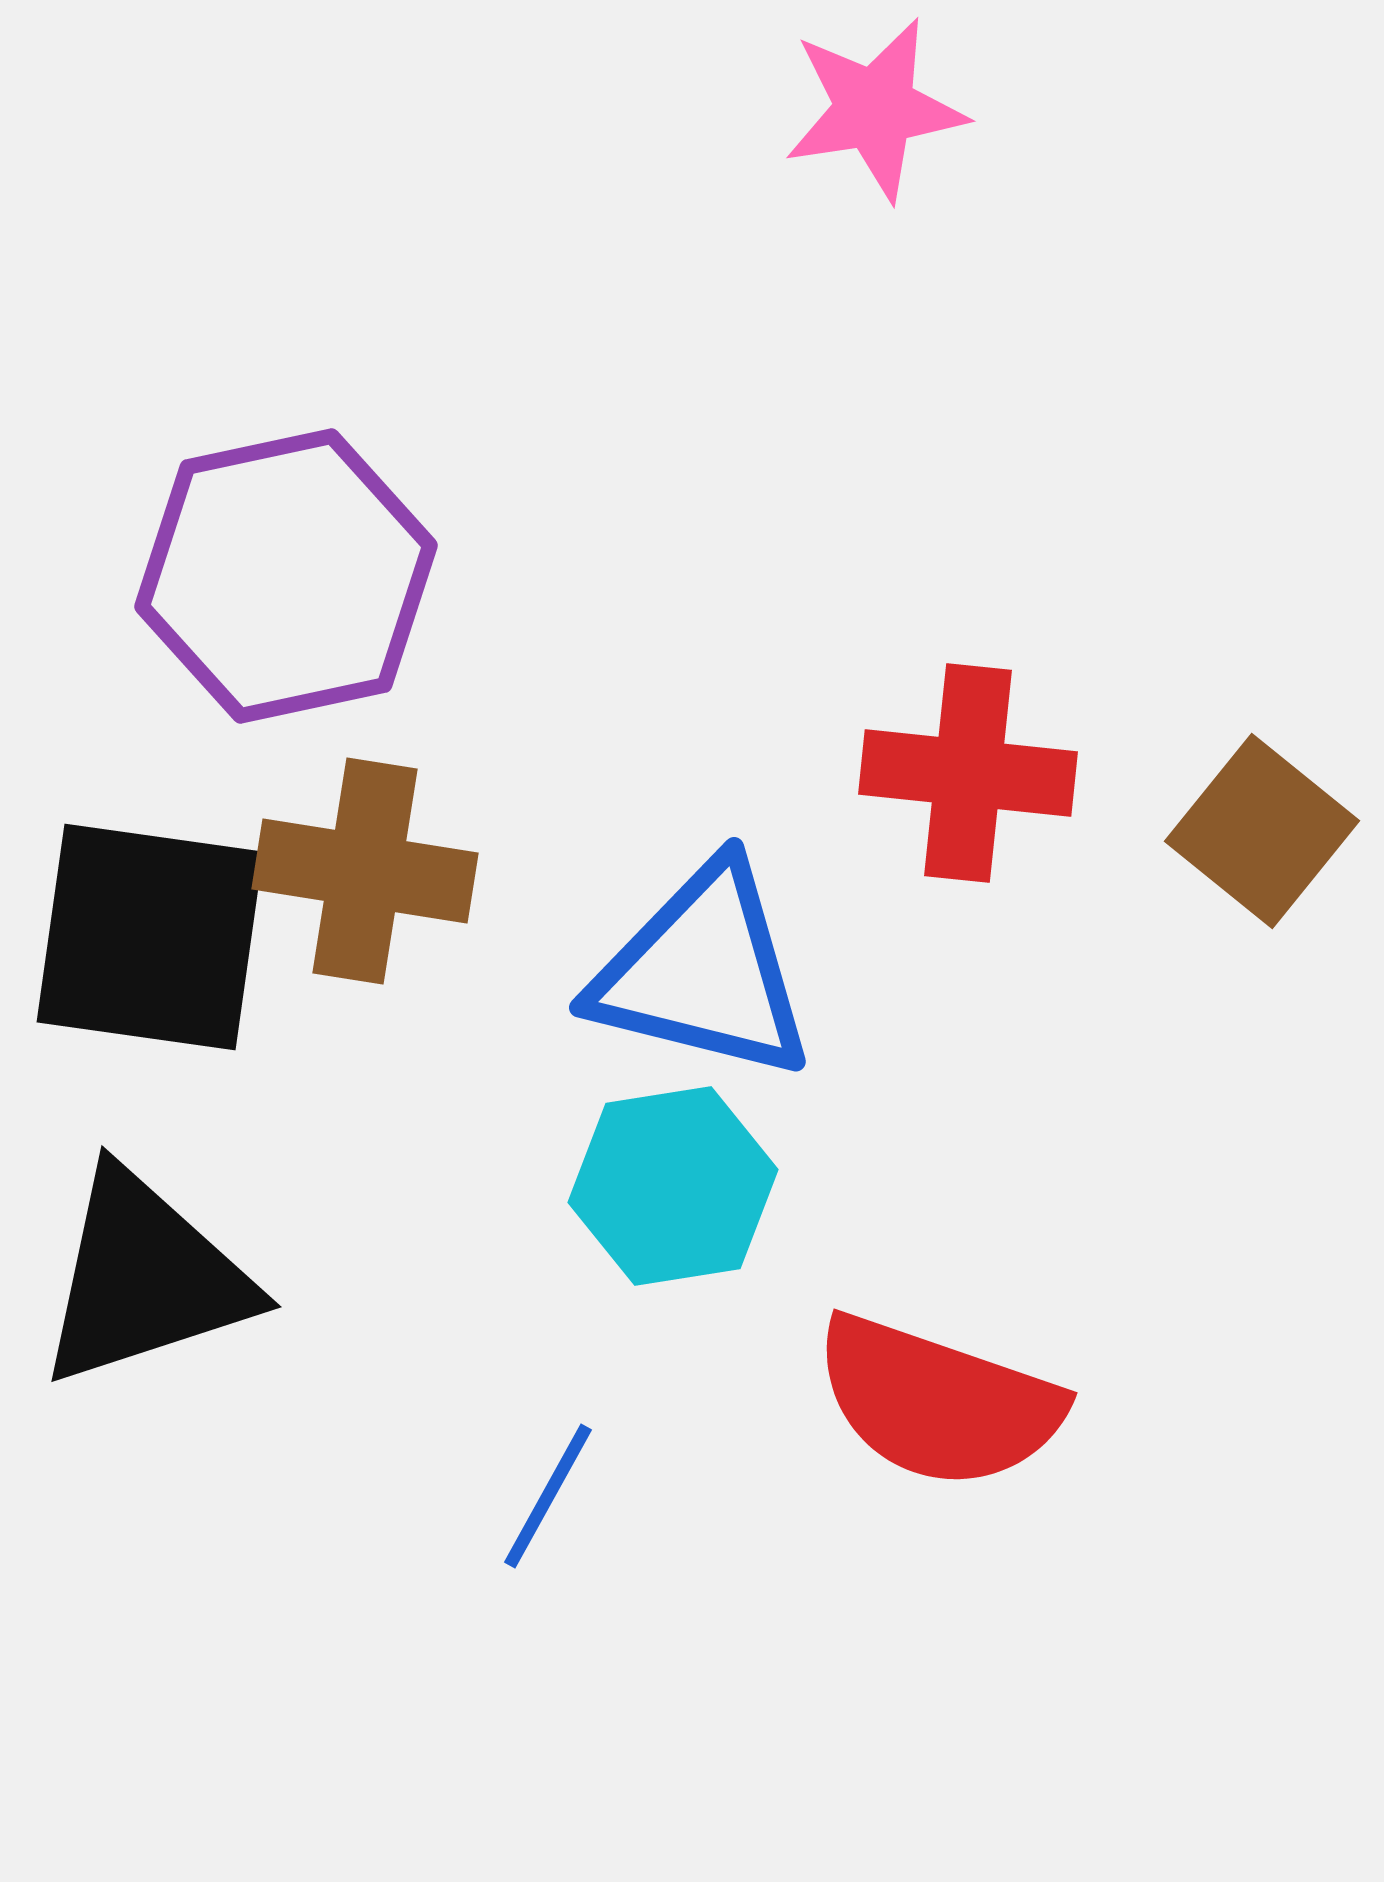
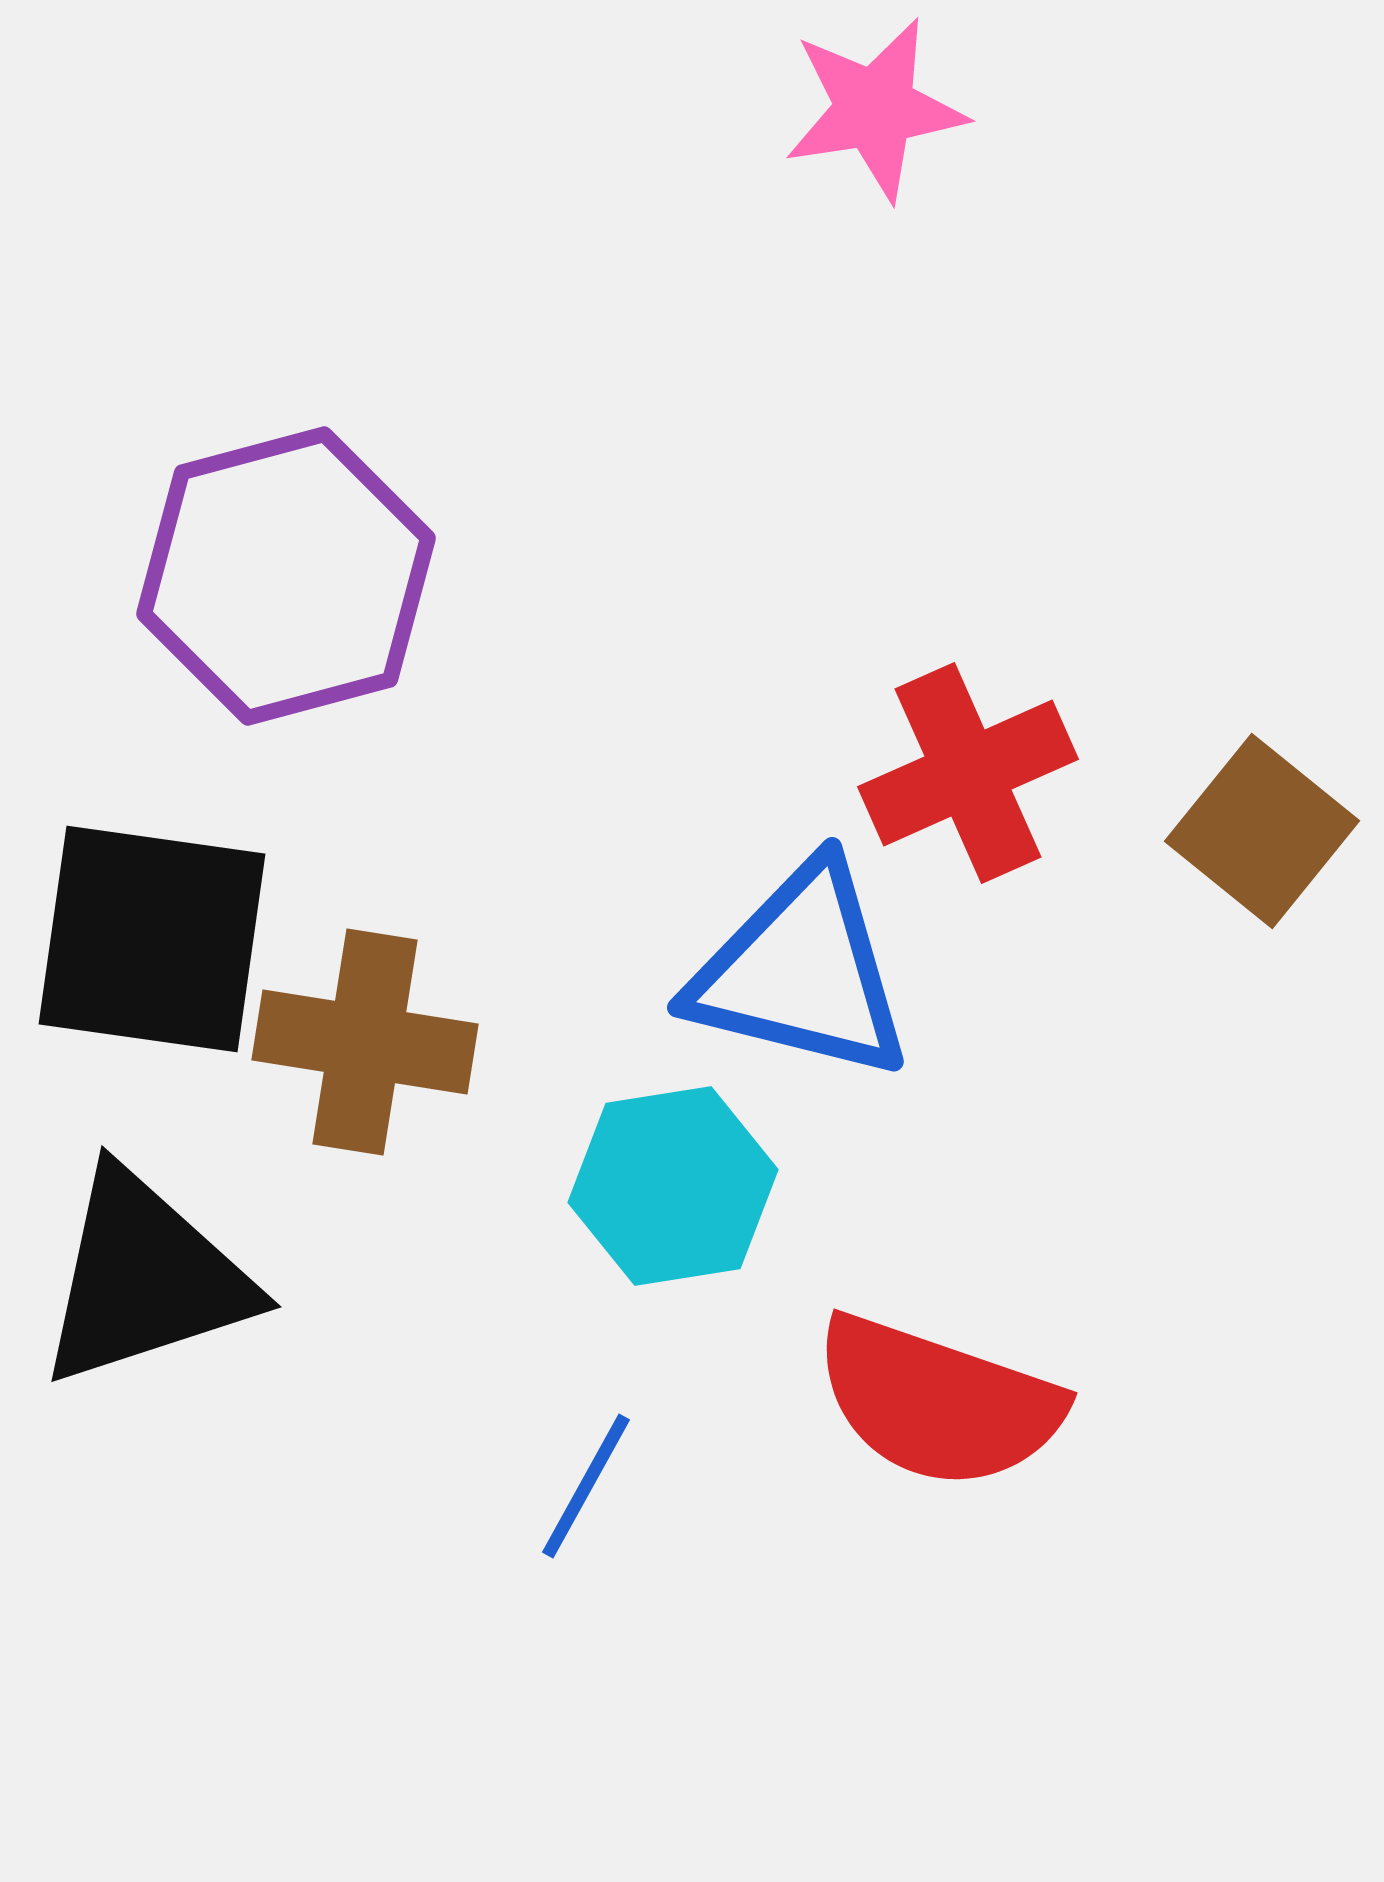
purple hexagon: rotated 3 degrees counterclockwise
red cross: rotated 30 degrees counterclockwise
brown cross: moved 171 px down
black square: moved 2 px right, 2 px down
blue triangle: moved 98 px right
blue line: moved 38 px right, 10 px up
